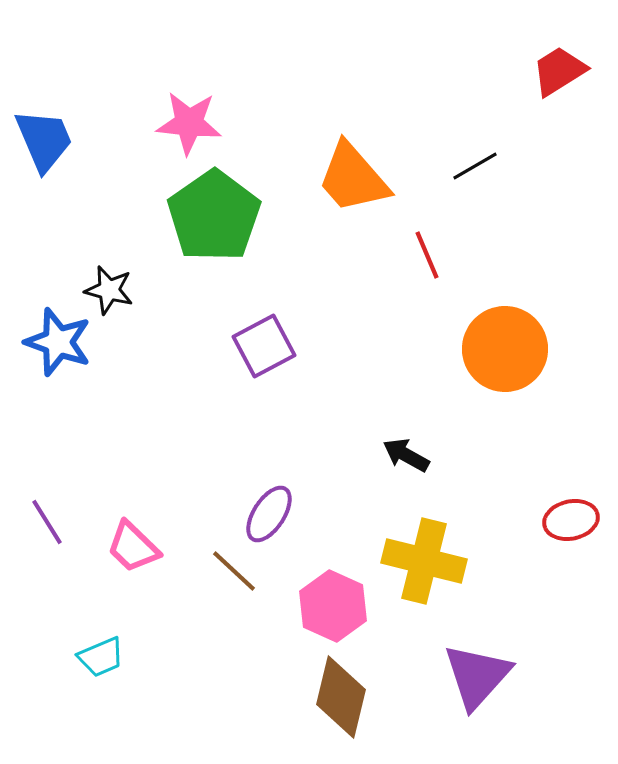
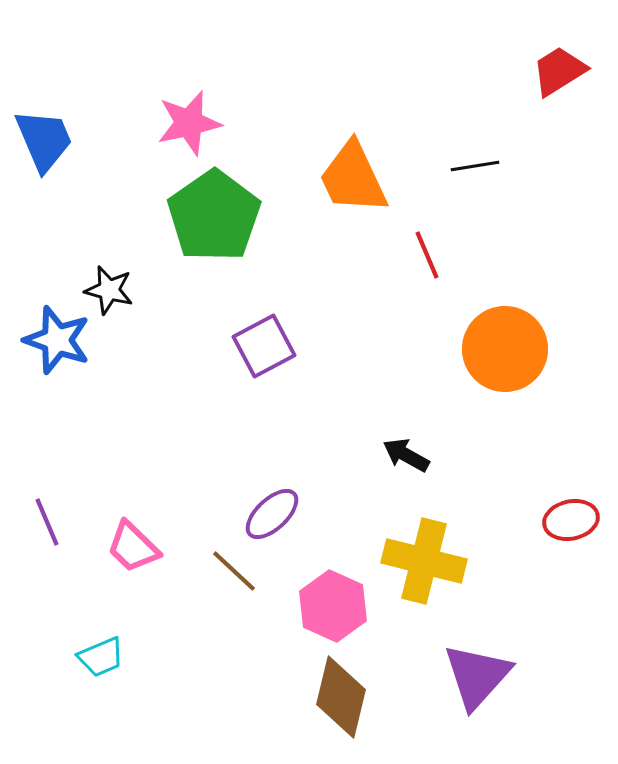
pink star: rotated 18 degrees counterclockwise
black line: rotated 21 degrees clockwise
orange trapezoid: rotated 16 degrees clockwise
blue star: moved 1 px left, 2 px up
purple ellipse: moved 3 px right; rotated 14 degrees clockwise
purple line: rotated 9 degrees clockwise
